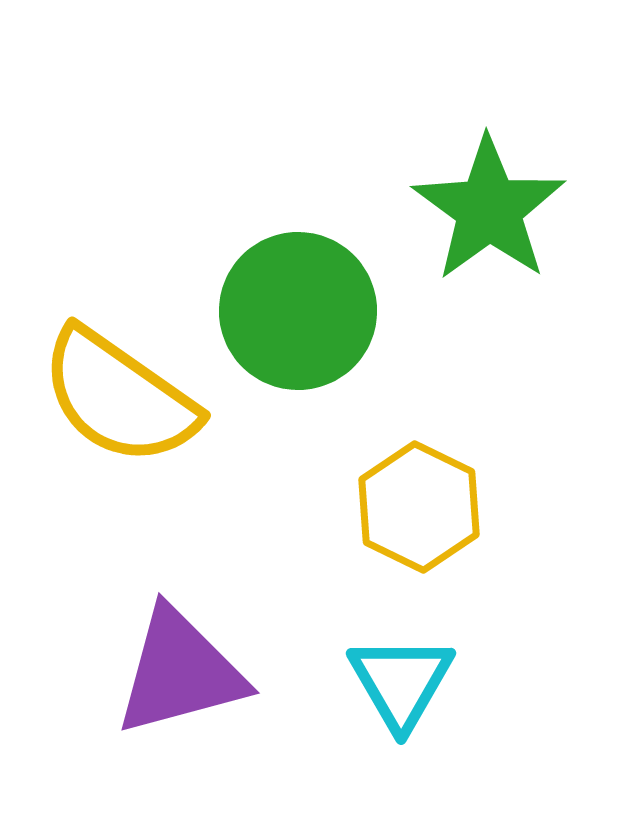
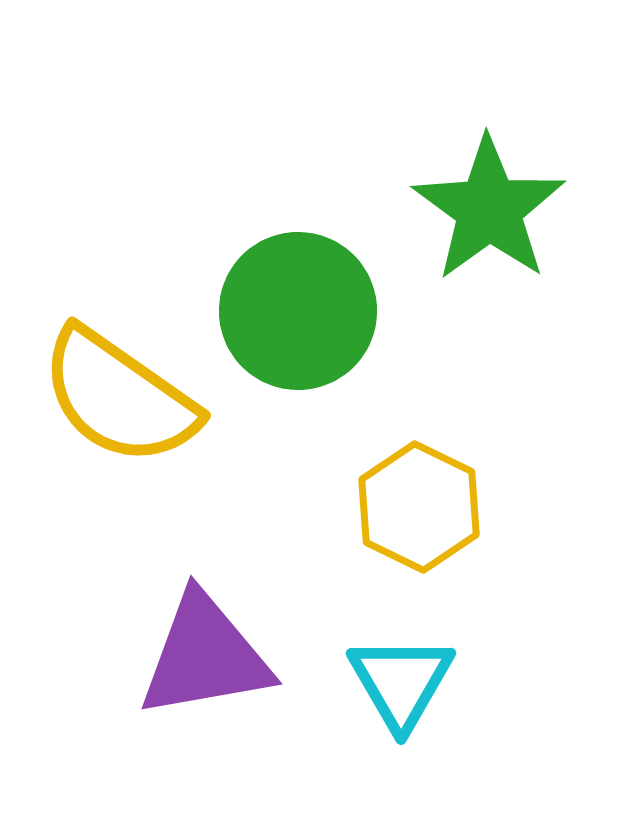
purple triangle: moved 25 px right, 16 px up; rotated 5 degrees clockwise
